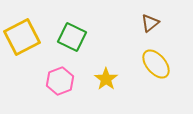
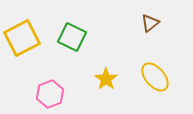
yellow square: moved 1 px down
yellow ellipse: moved 1 px left, 13 px down
pink hexagon: moved 10 px left, 13 px down
